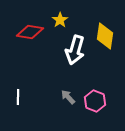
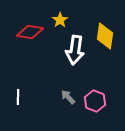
white arrow: rotated 8 degrees counterclockwise
